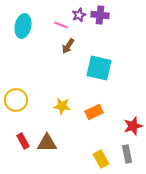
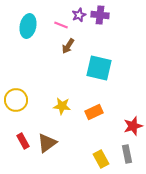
cyan ellipse: moved 5 px right
brown triangle: rotated 35 degrees counterclockwise
